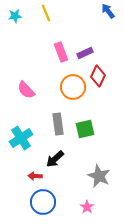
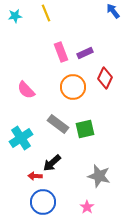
blue arrow: moved 5 px right
red diamond: moved 7 px right, 2 px down
gray rectangle: rotated 45 degrees counterclockwise
black arrow: moved 3 px left, 4 px down
gray star: rotated 10 degrees counterclockwise
